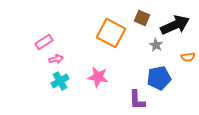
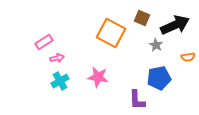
pink arrow: moved 1 px right, 1 px up
